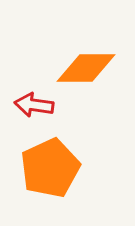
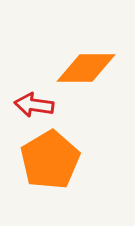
orange pentagon: moved 8 px up; rotated 6 degrees counterclockwise
